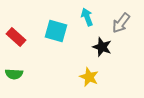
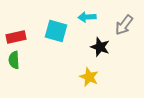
cyan arrow: rotated 72 degrees counterclockwise
gray arrow: moved 3 px right, 2 px down
red rectangle: rotated 54 degrees counterclockwise
black star: moved 2 px left
green semicircle: moved 14 px up; rotated 84 degrees clockwise
